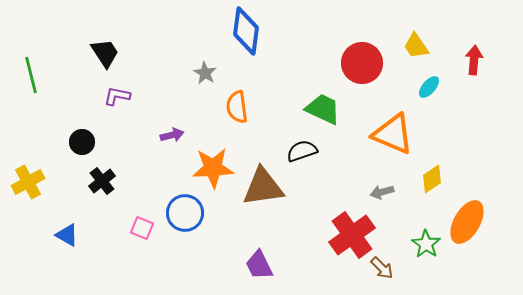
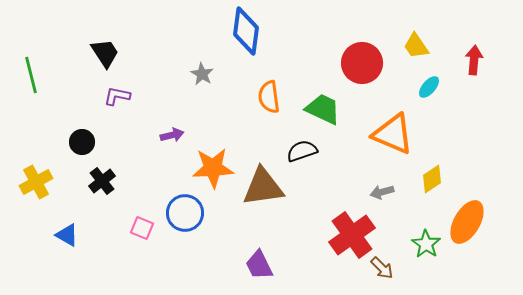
gray star: moved 3 px left, 1 px down
orange semicircle: moved 32 px right, 10 px up
yellow cross: moved 8 px right
